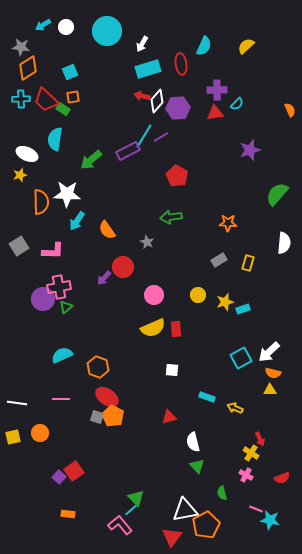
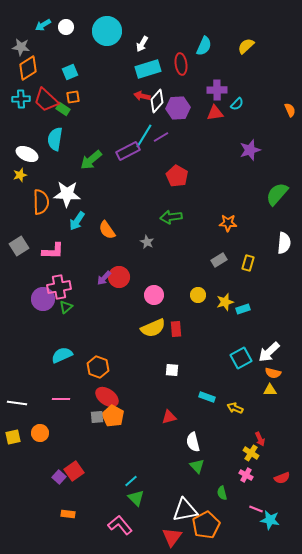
red circle at (123, 267): moved 4 px left, 10 px down
gray square at (97, 417): rotated 24 degrees counterclockwise
cyan line at (131, 510): moved 29 px up
